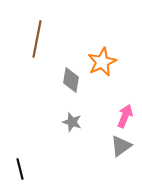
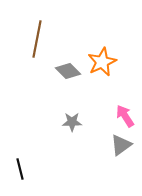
gray diamond: moved 3 px left, 9 px up; rotated 55 degrees counterclockwise
pink arrow: rotated 55 degrees counterclockwise
gray star: rotated 18 degrees counterclockwise
gray triangle: moved 1 px up
